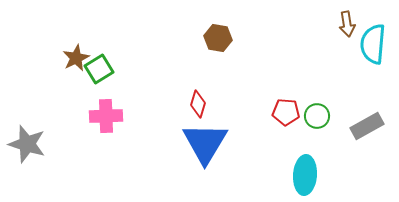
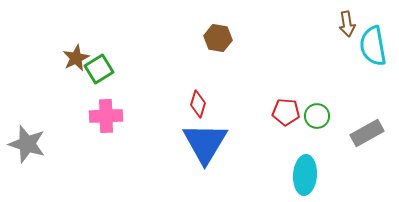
cyan semicircle: moved 2 px down; rotated 15 degrees counterclockwise
gray rectangle: moved 7 px down
